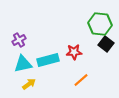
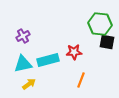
purple cross: moved 4 px right, 4 px up
black square: moved 1 px right, 2 px up; rotated 28 degrees counterclockwise
orange line: rotated 28 degrees counterclockwise
